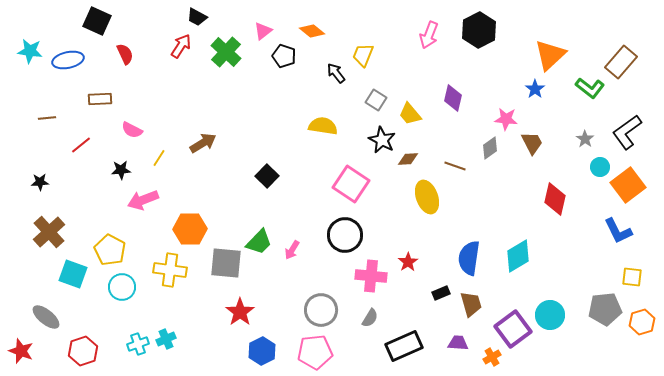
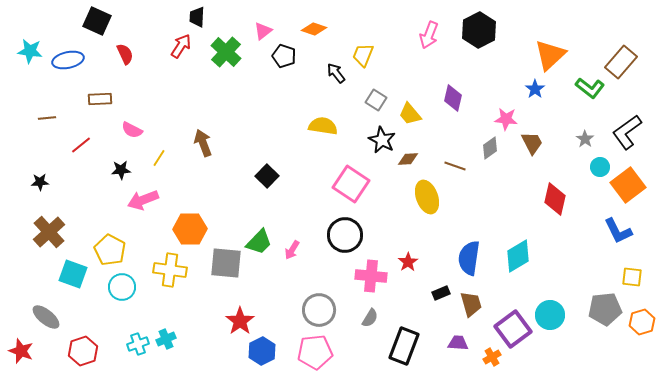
black trapezoid at (197, 17): rotated 65 degrees clockwise
orange diamond at (312, 31): moved 2 px right, 2 px up; rotated 20 degrees counterclockwise
brown arrow at (203, 143): rotated 80 degrees counterclockwise
gray circle at (321, 310): moved 2 px left
red star at (240, 312): moved 9 px down
black rectangle at (404, 346): rotated 45 degrees counterclockwise
